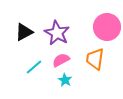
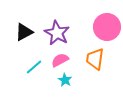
pink semicircle: moved 1 px left
